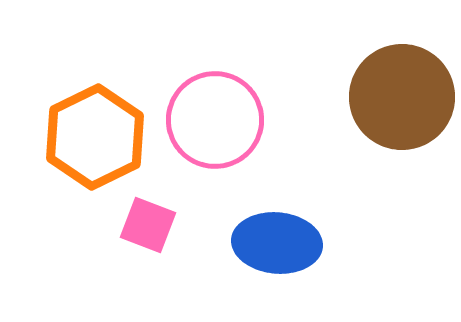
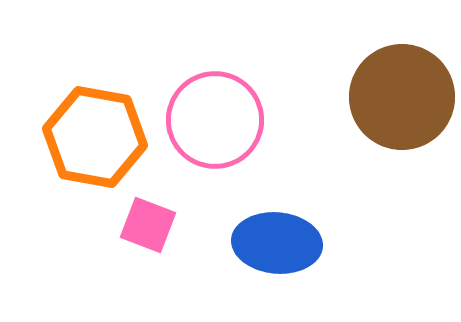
orange hexagon: rotated 24 degrees counterclockwise
